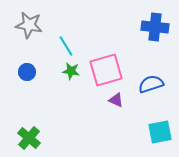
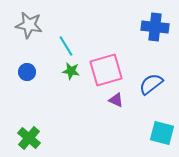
blue semicircle: rotated 20 degrees counterclockwise
cyan square: moved 2 px right, 1 px down; rotated 25 degrees clockwise
